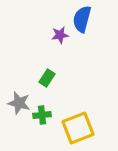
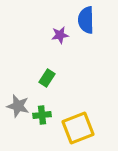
blue semicircle: moved 4 px right, 1 px down; rotated 16 degrees counterclockwise
gray star: moved 1 px left, 3 px down
